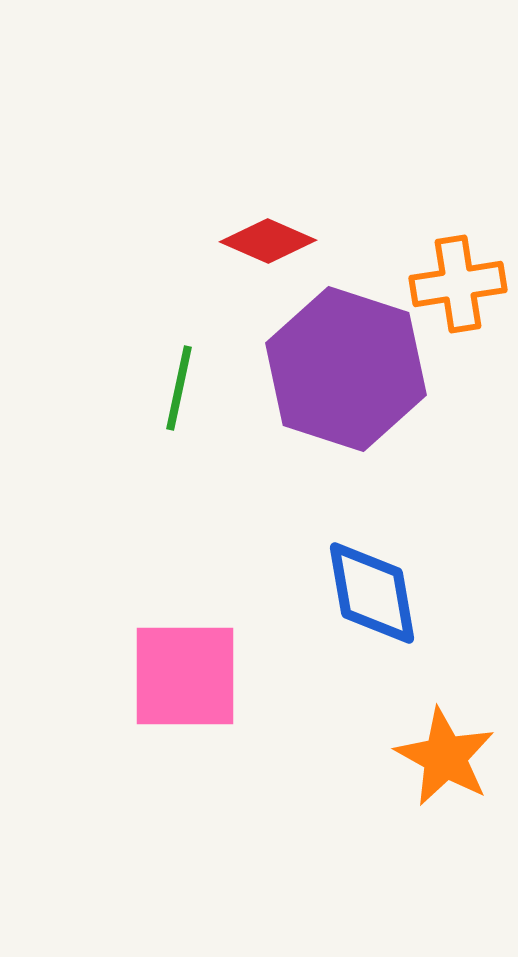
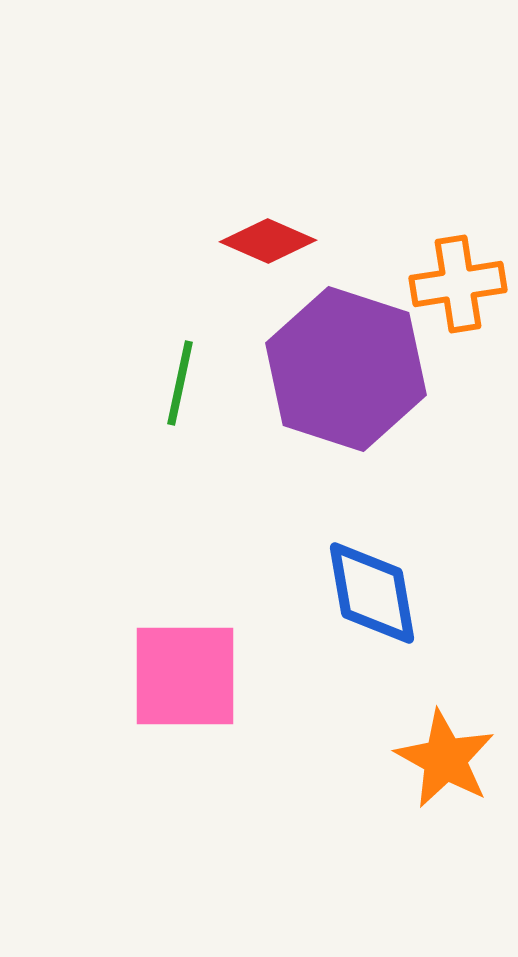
green line: moved 1 px right, 5 px up
orange star: moved 2 px down
